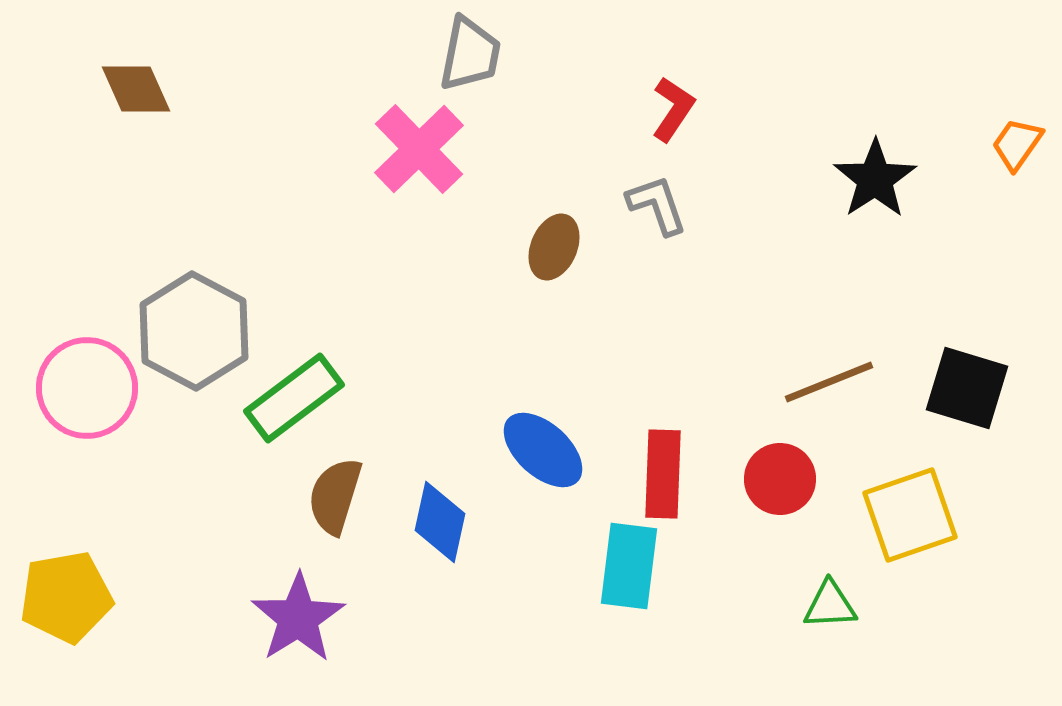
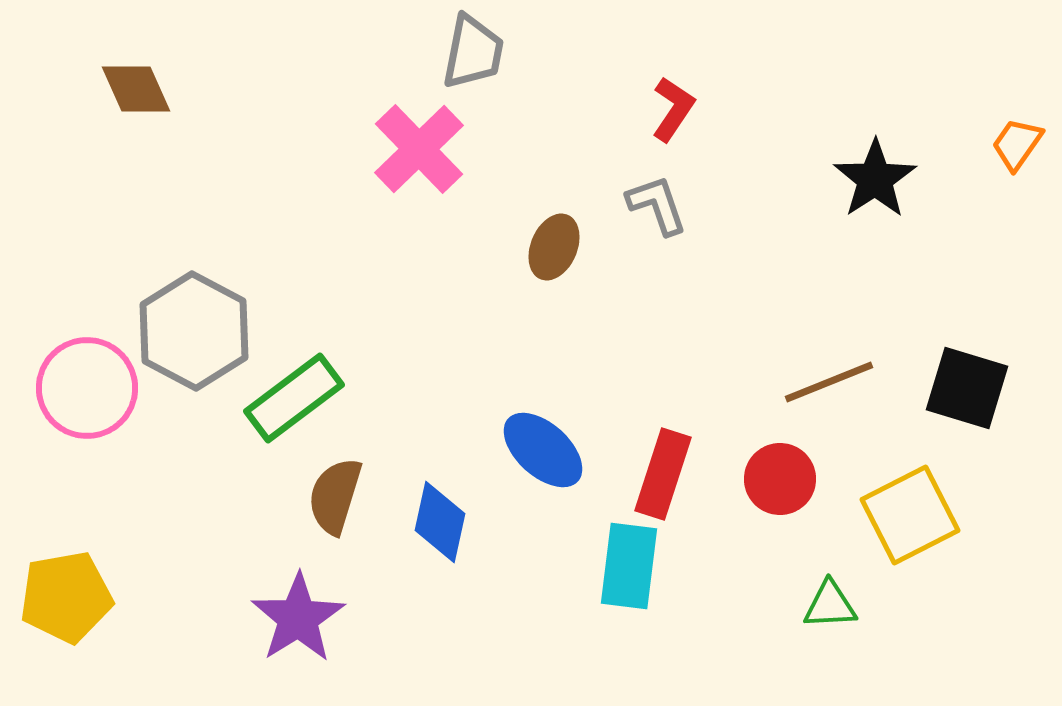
gray trapezoid: moved 3 px right, 2 px up
red rectangle: rotated 16 degrees clockwise
yellow square: rotated 8 degrees counterclockwise
